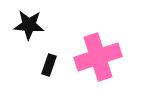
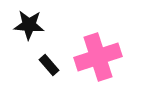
black rectangle: rotated 60 degrees counterclockwise
